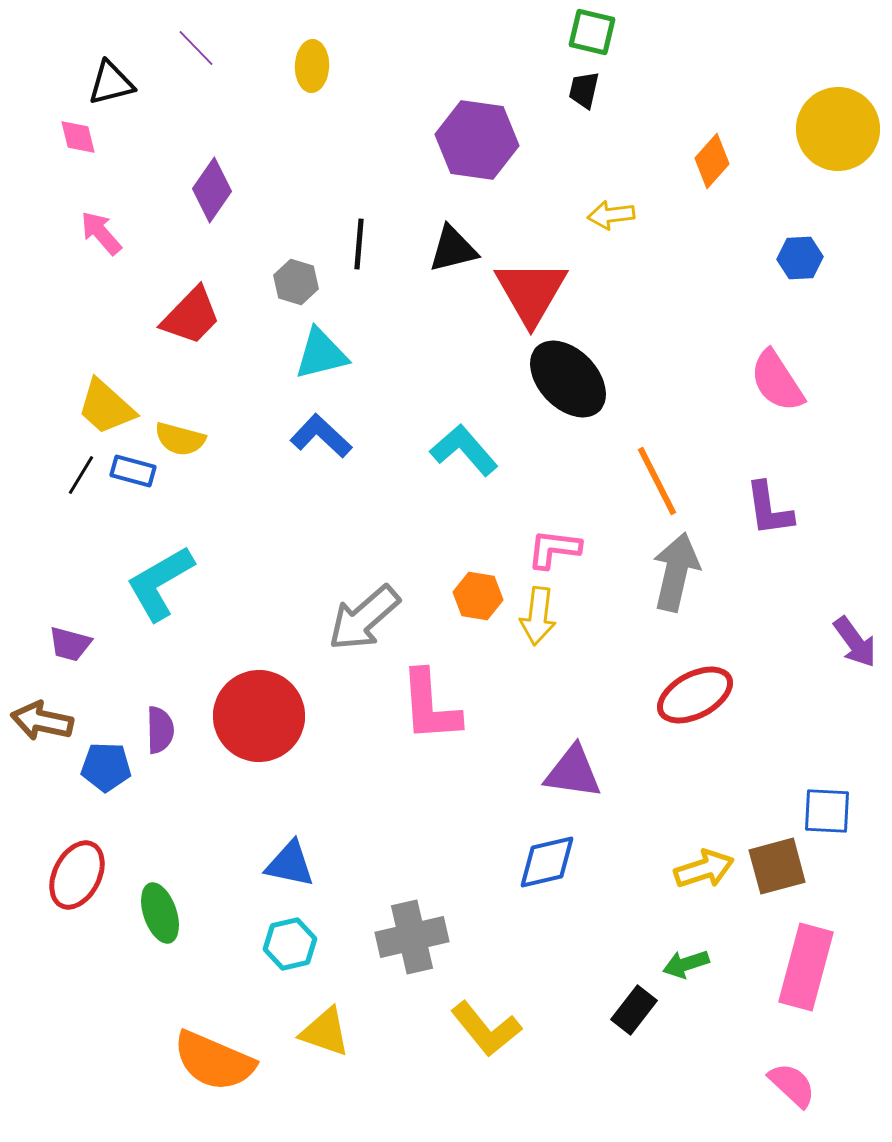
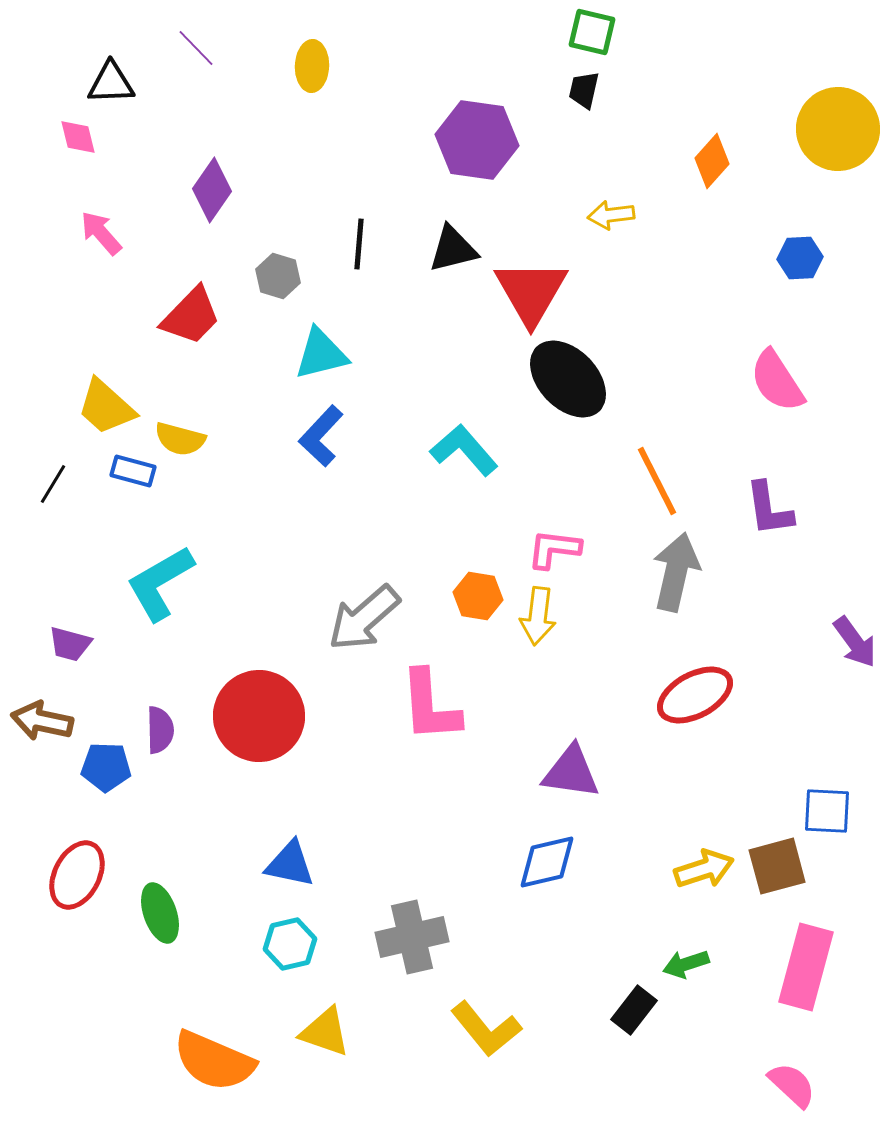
black triangle at (111, 83): rotated 12 degrees clockwise
gray hexagon at (296, 282): moved 18 px left, 6 px up
blue L-shape at (321, 436): rotated 90 degrees counterclockwise
black line at (81, 475): moved 28 px left, 9 px down
purple triangle at (573, 772): moved 2 px left
